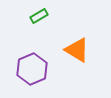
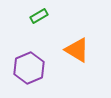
purple hexagon: moved 3 px left, 1 px up
